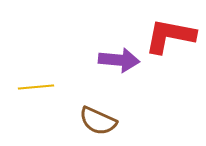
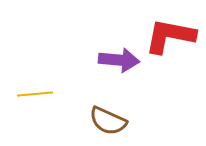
yellow line: moved 1 px left, 7 px down
brown semicircle: moved 10 px right
